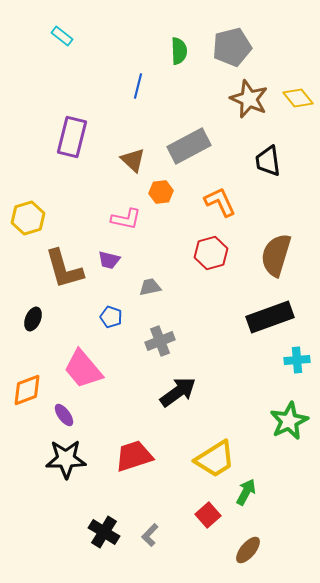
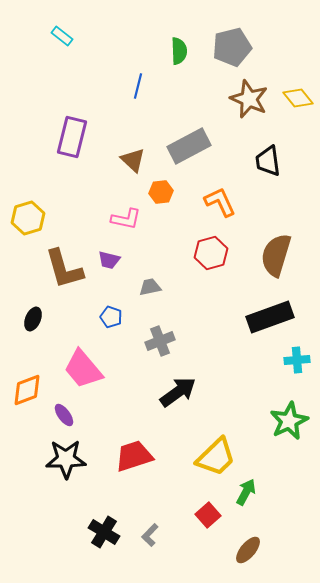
yellow trapezoid: moved 1 px right, 2 px up; rotated 12 degrees counterclockwise
